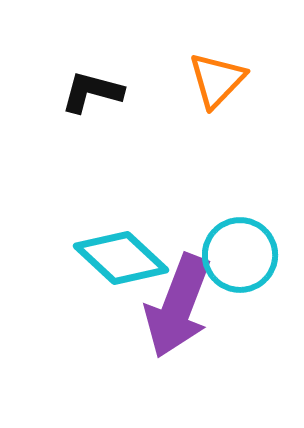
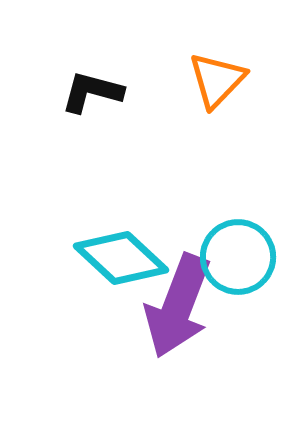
cyan circle: moved 2 px left, 2 px down
